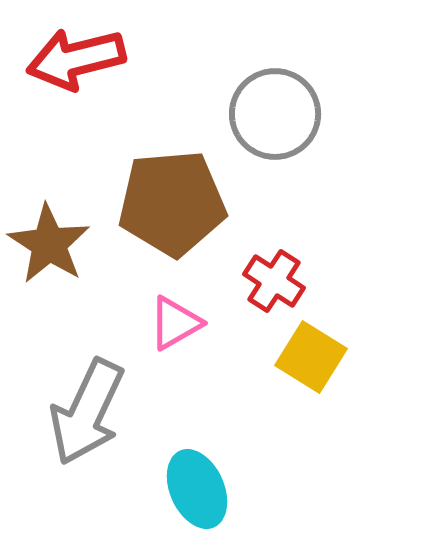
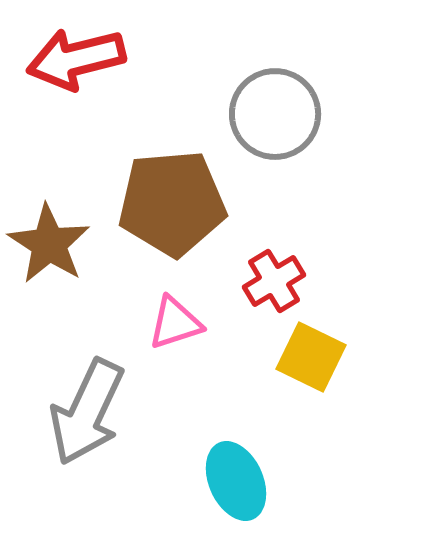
red cross: rotated 26 degrees clockwise
pink triangle: rotated 12 degrees clockwise
yellow square: rotated 6 degrees counterclockwise
cyan ellipse: moved 39 px right, 8 px up
